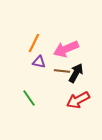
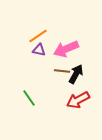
orange line: moved 4 px right, 7 px up; rotated 30 degrees clockwise
purple triangle: moved 12 px up
black arrow: moved 1 px down
